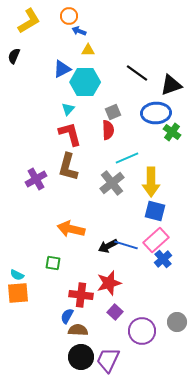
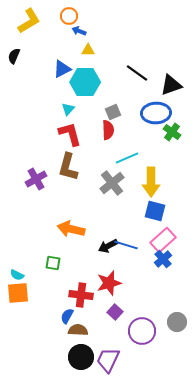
pink rectangle: moved 7 px right
